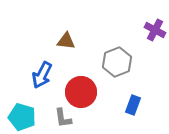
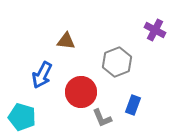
gray L-shape: moved 39 px right; rotated 15 degrees counterclockwise
